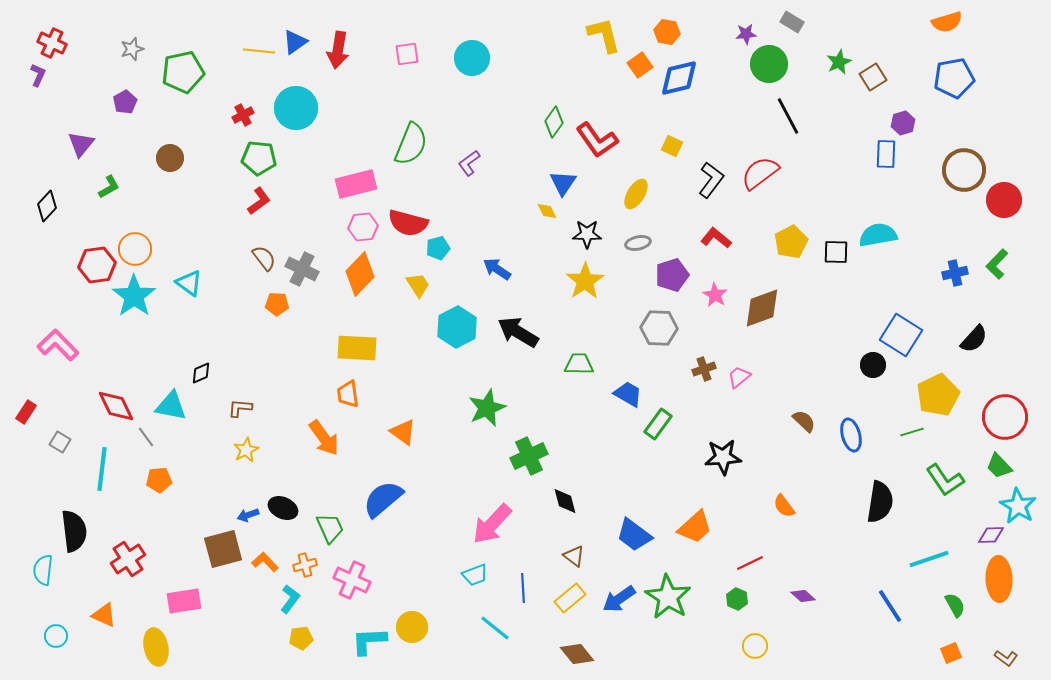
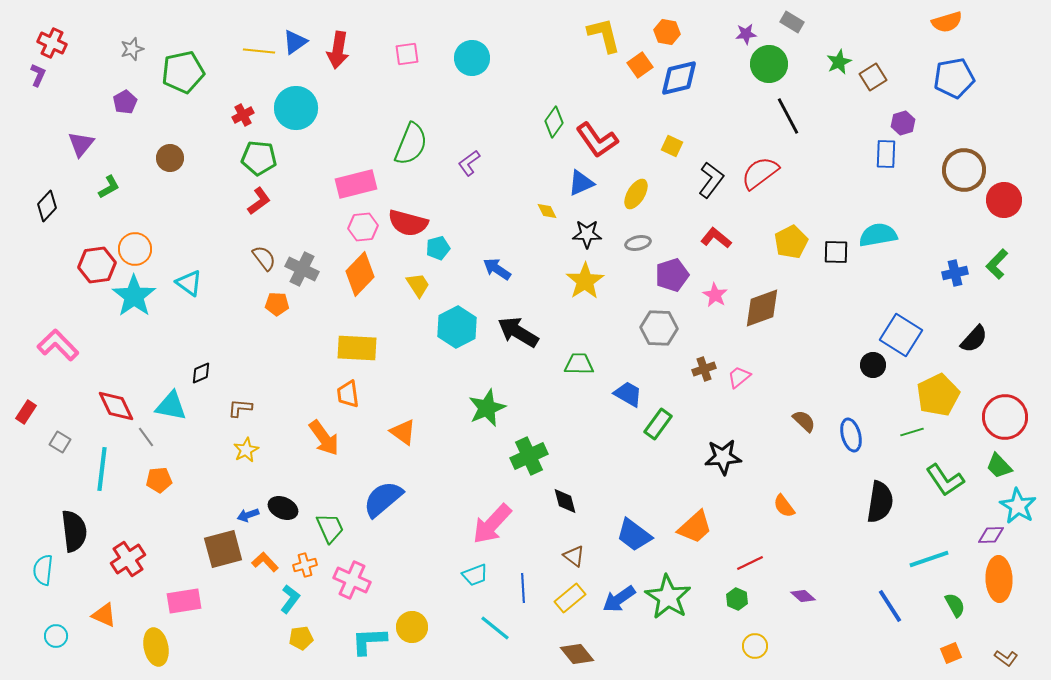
blue triangle at (563, 183): moved 18 px right; rotated 32 degrees clockwise
